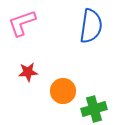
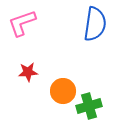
blue semicircle: moved 4 px right, 2 px up
green cross: moved 5 px left, 3 px up
